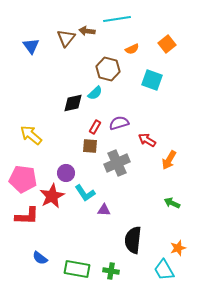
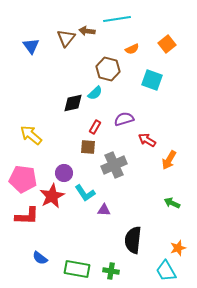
purple semicircle: moved 5 px right, 4 px up
brown square: moved 2 px left, 1 px down
gray cross: moved 3 px left, 2 px down
purple circle: moved 2 px left
cyan trapezoid: moved 2 px right, 1 px down
